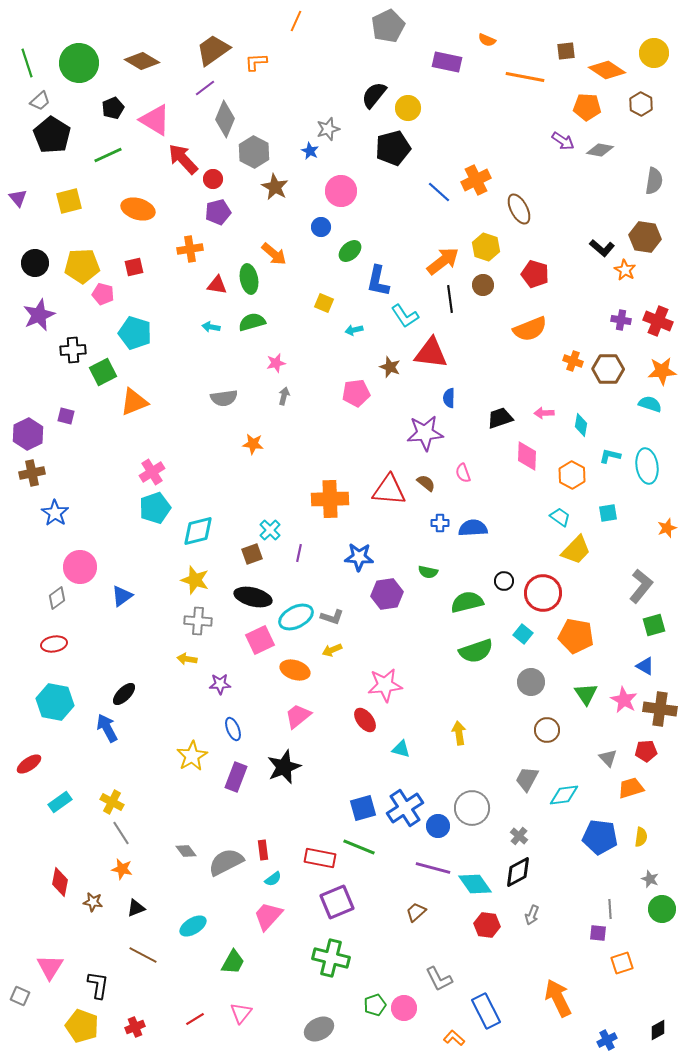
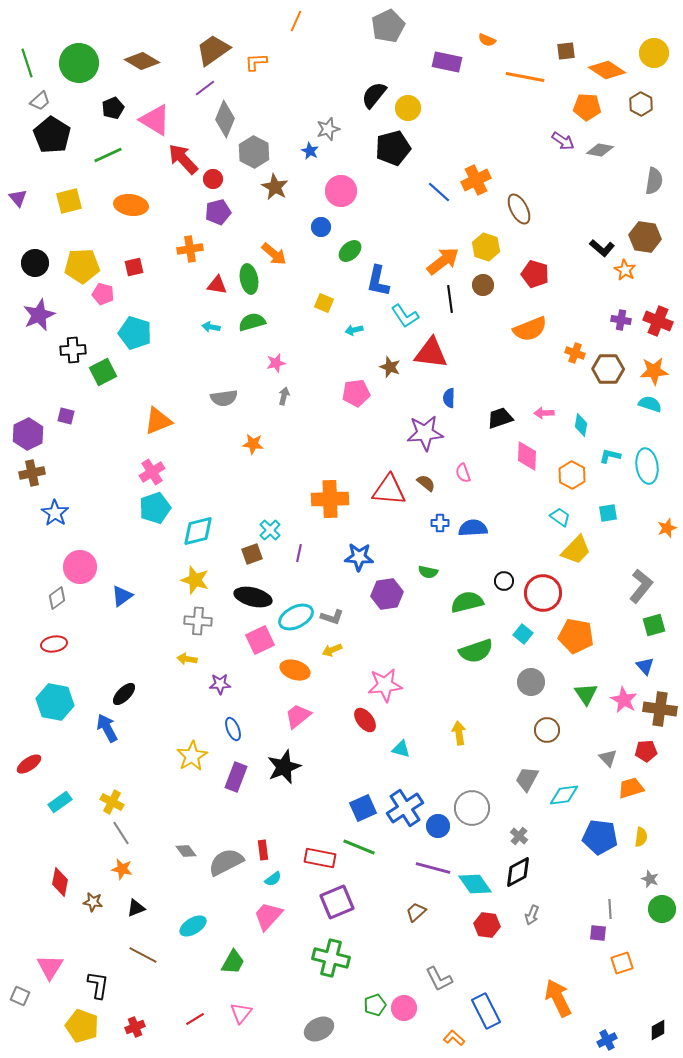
orange ellipse at (138, 209): moved 7 px left, 4 px up; rotated 8 degrees counterclockwise
orange cross at (573, 361): moved 2 px right, 8 px up
orange star at (662, 371): moved 8 px left
orange triangle at (134, 402): moved 24 px right, 19 px down
blue triangle at (645, 666): rotated 18 degrees clockwise
blue square at (363, 808): rotated 8 degrees counterclockwise
